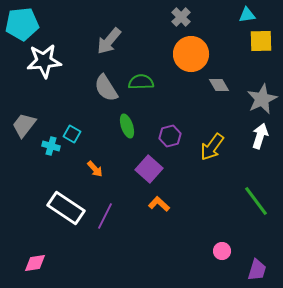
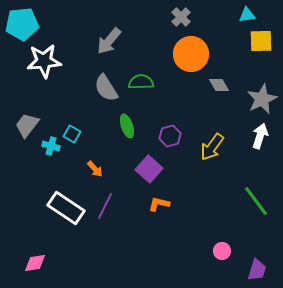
gray trapezoid: moved 3 px right
orange L-shape: rotated 30 degrees counterclockwise
purple line: moved 10 px up
